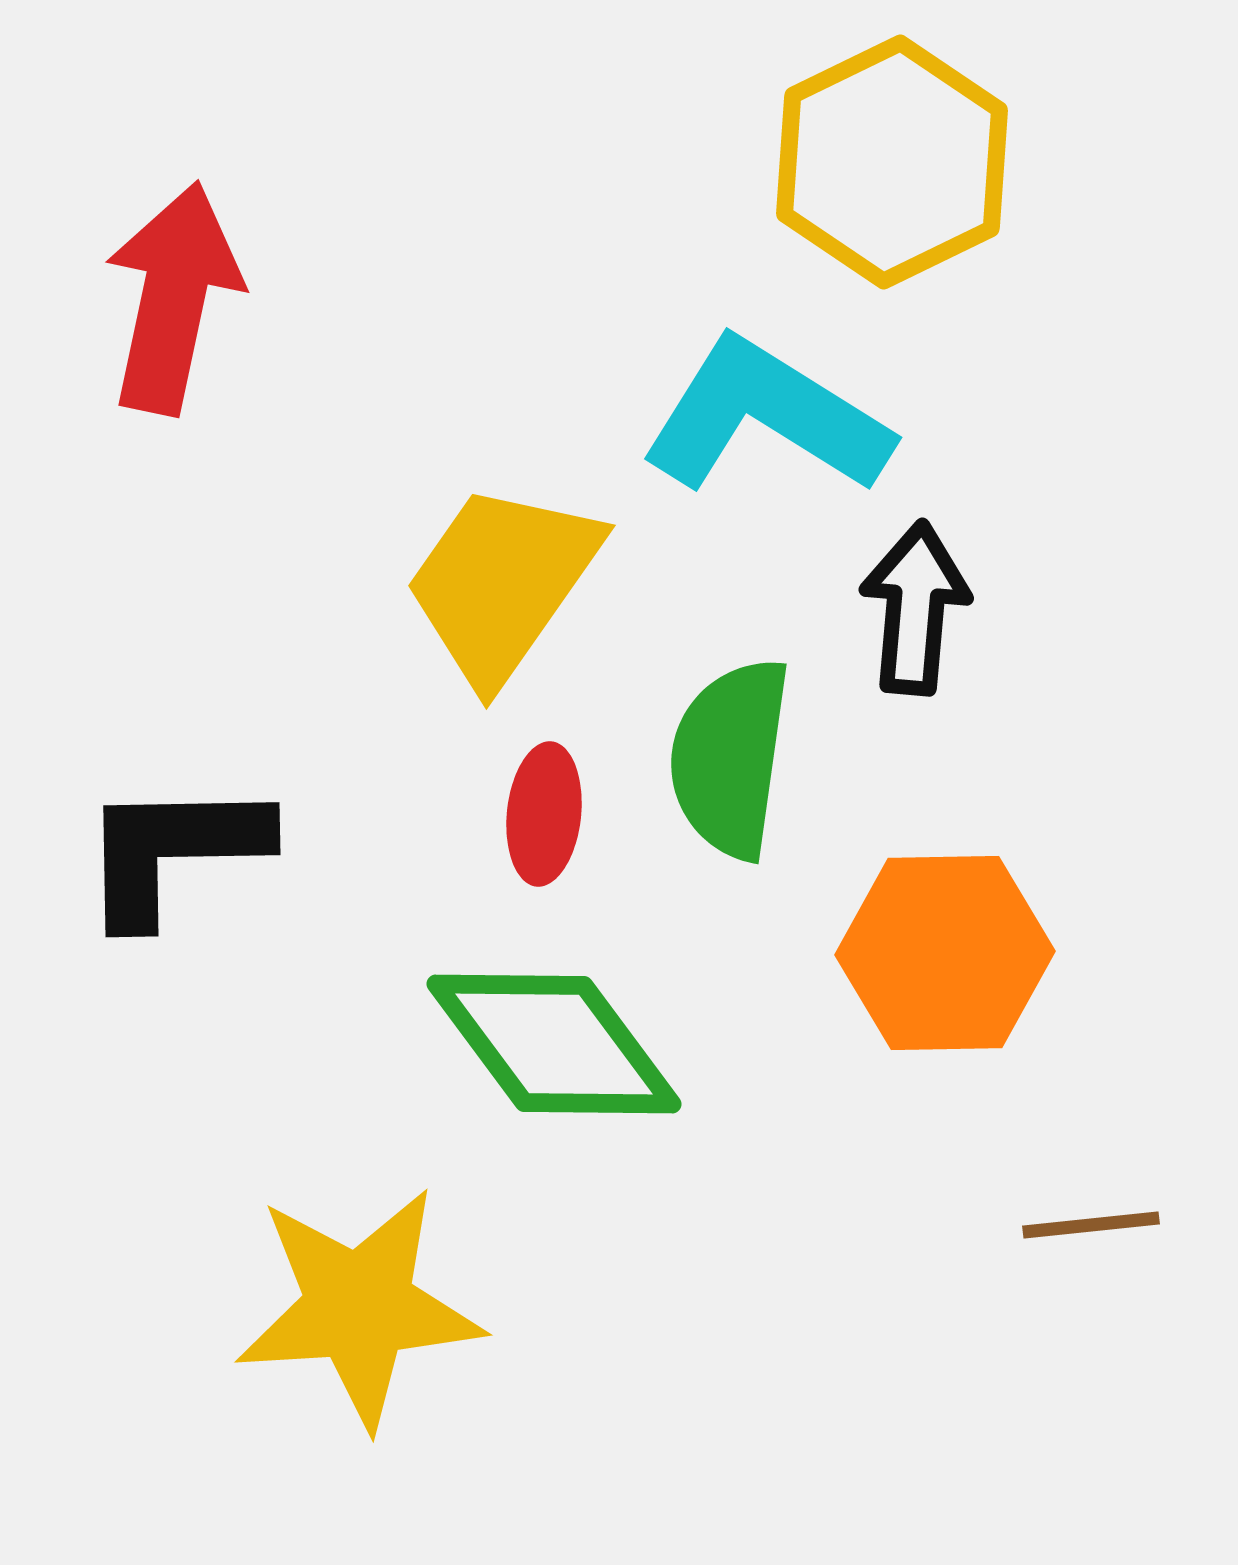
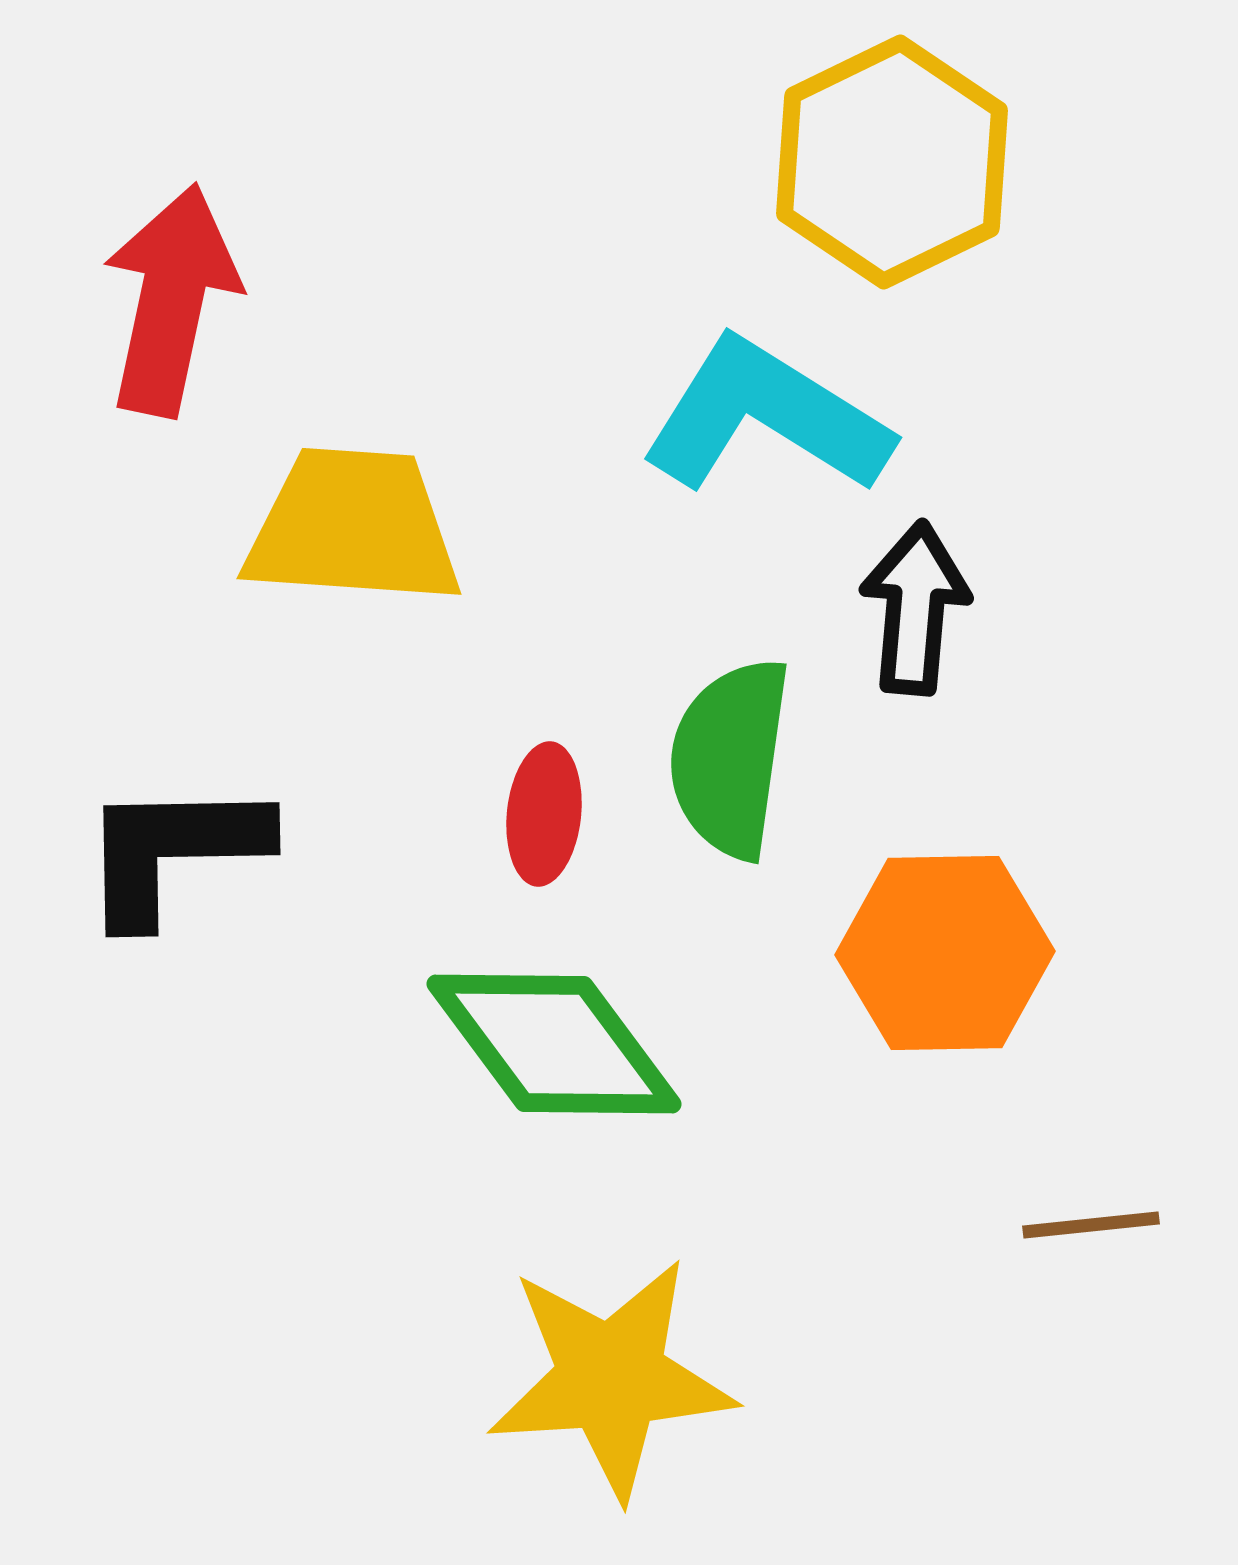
red arrow: moved 2 px left, 2 px down
yellow trapezoid: moved 149 px left, 56 px up; rotated 59 degrees clockwise
yellow star: moved 252 px right, 71 px down
